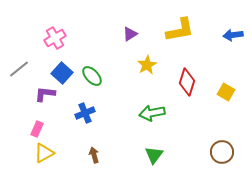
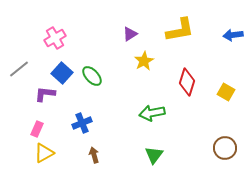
yellow star: moved 3 px left, 4 px up
blue cross: moved 3 px left, 10 px down
brown circle: moved 3 px right, 4 px up
